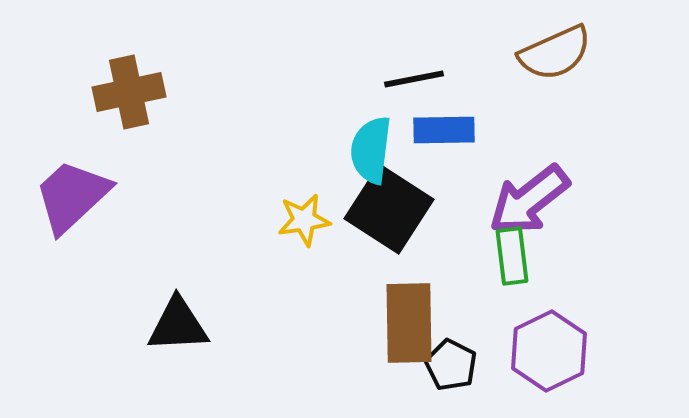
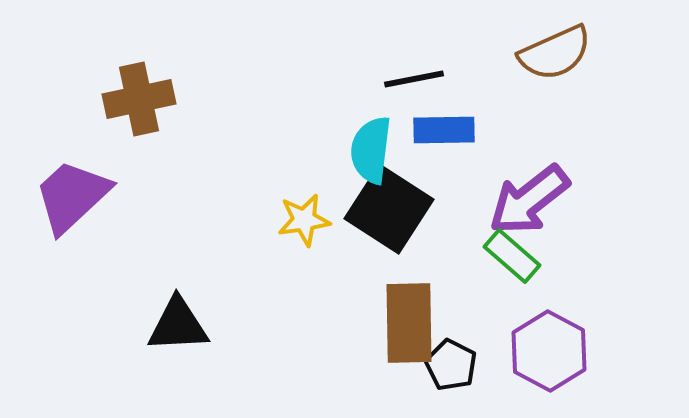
brown cross: moved 10 px right, 7 px down
green rectangle: rotated 42 degrees counterclockwise
purple hexagon: rotated 6 degrees counterclockwise
